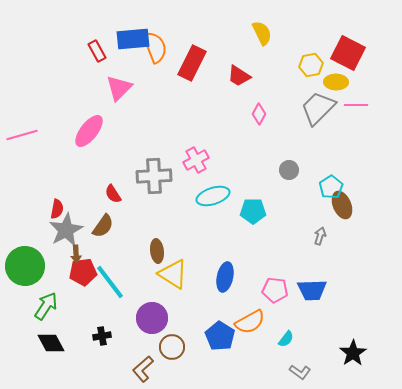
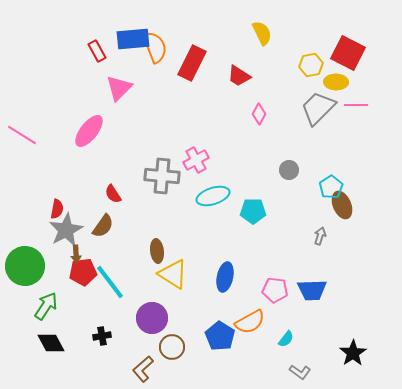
pink line at (22, 135): rotated 48 degrees clockwise
gray cross at (154, 176): moved 8 px right; rotated 8 degrees clockwise
